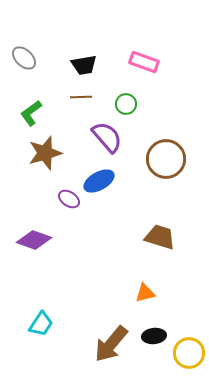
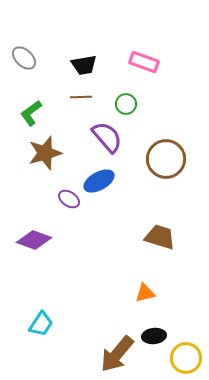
brown arrow: moved 6 px right, 10 px down
yellow circle: moved 3 px left, 5 px down
